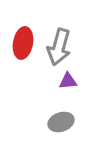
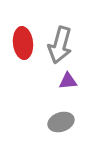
red ellipse: rotated 16 degrees counterclockwise
gray arrow: moved 1 px right, 2 px up
